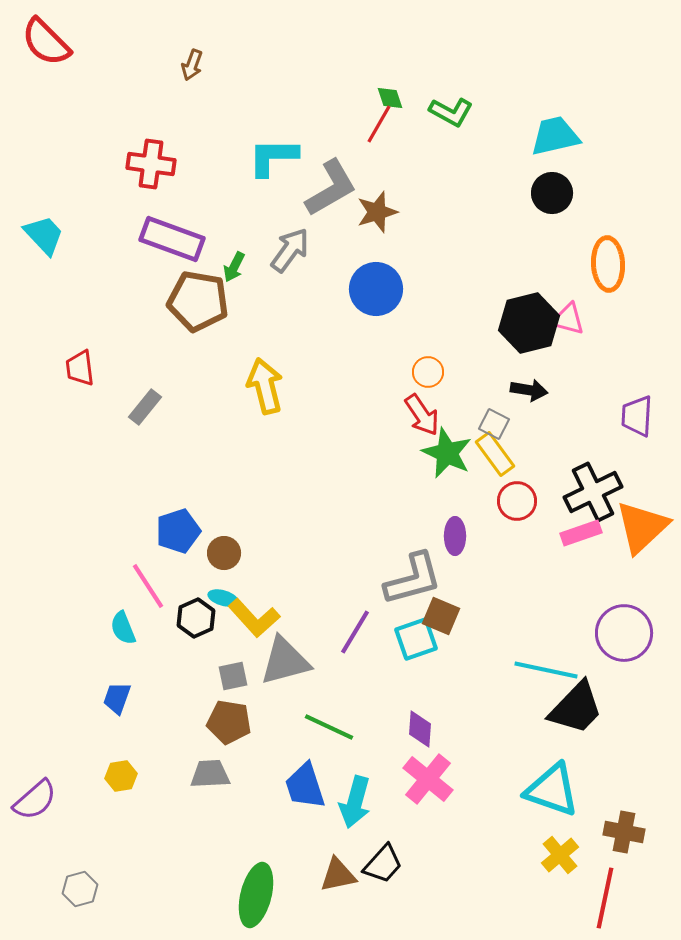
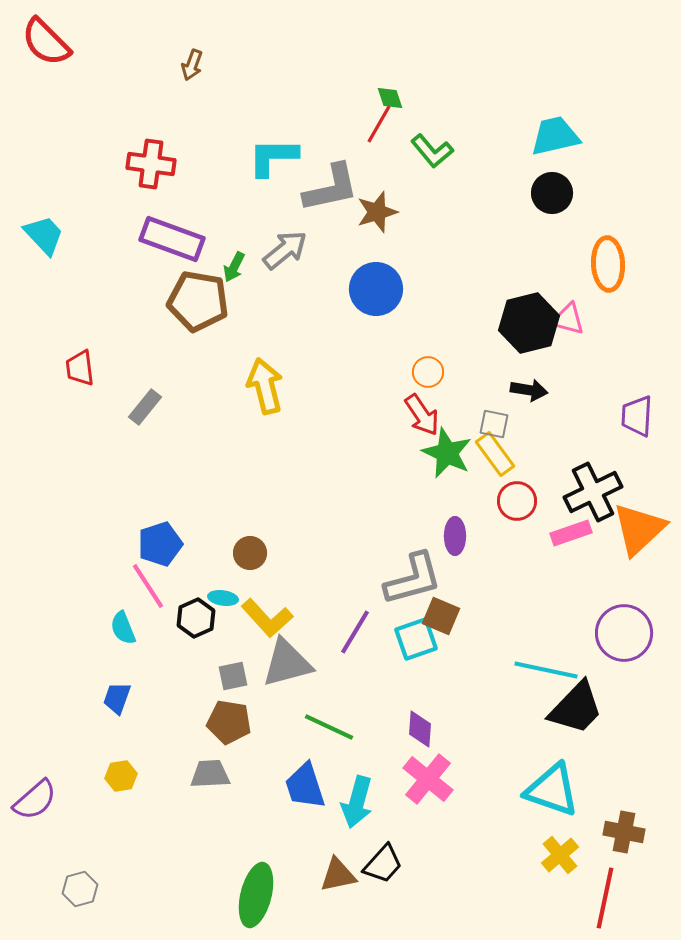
green L-shape at (451, 112): moved 19 px left, 39 px down; rotated 21 degrees clockwise
gray L-shape at (331, 188): rotated 18 degrees clockwise
gray arrow at (290, 250): moved 5 px left; rotated 15 degrees clockwise
gray square at (494, 424): rotated 16 degrees counterclockwise
orange triangle at (642, 527): moved 3 px left, 2 px down
blue pentagon at (178, 531): moved 18 px left, 13 px down
pink rectangle at (581, 533): moved 10 px left
brown circle at (224, 553): moved 26 px right
cyan ellipse at (223, 598): rotated 8 degrees counterclockwise
yellow L-shape at (254, 618): moved 13 px right
gray triangle at (285, 661): moved 2 px right, 2 px down
cyan arrow at (355, 802): moved 2 px right
